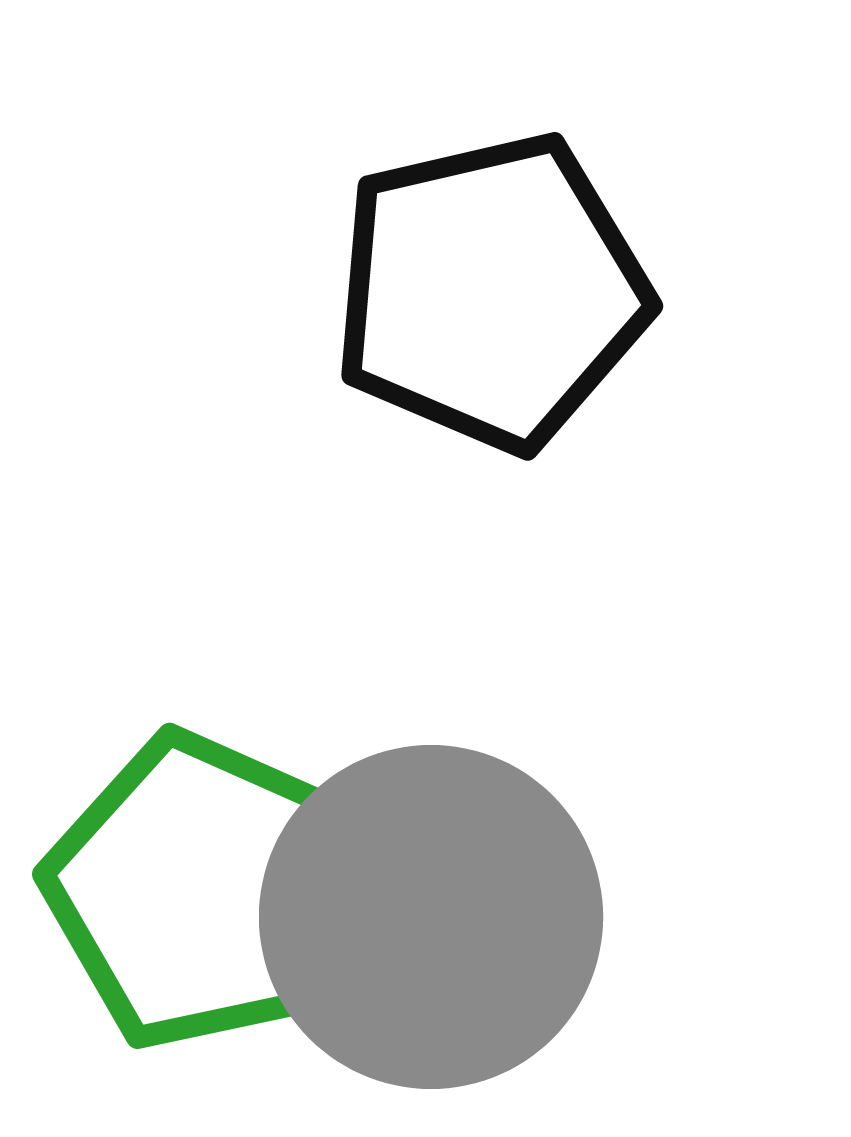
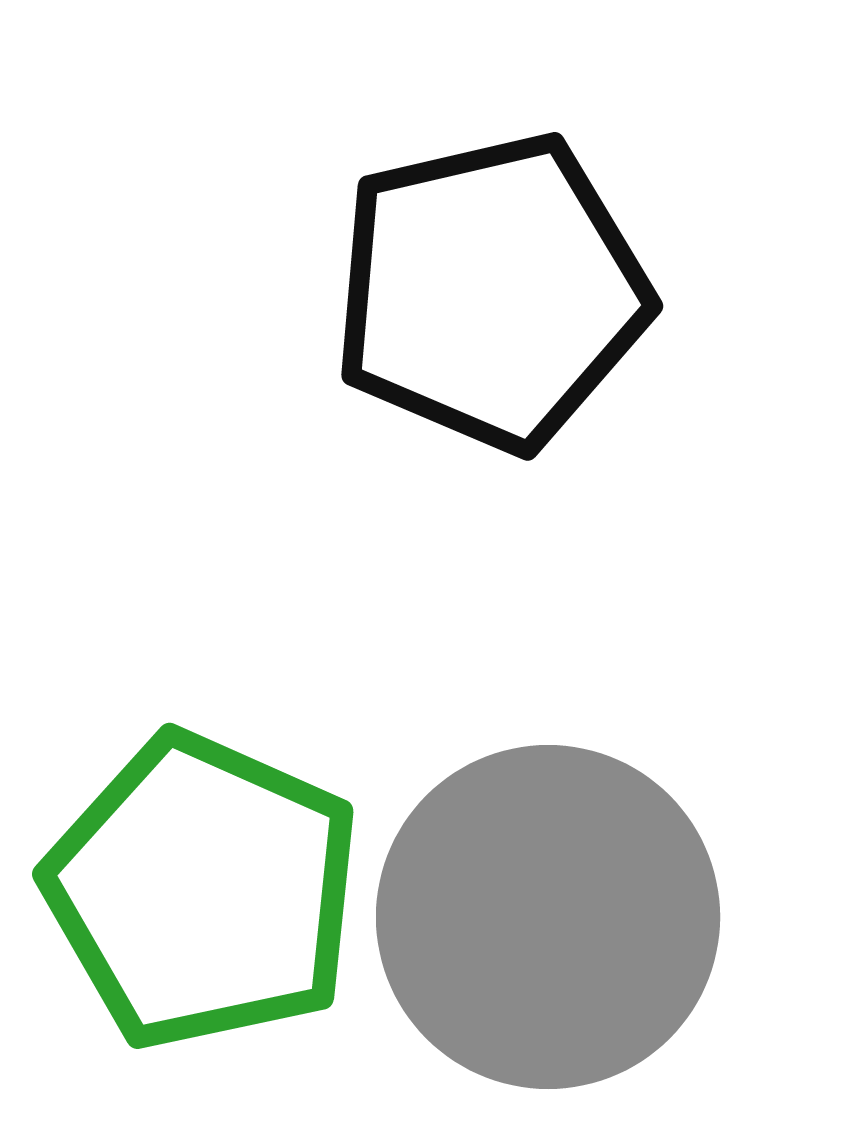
gray circle: moved 117 px right
